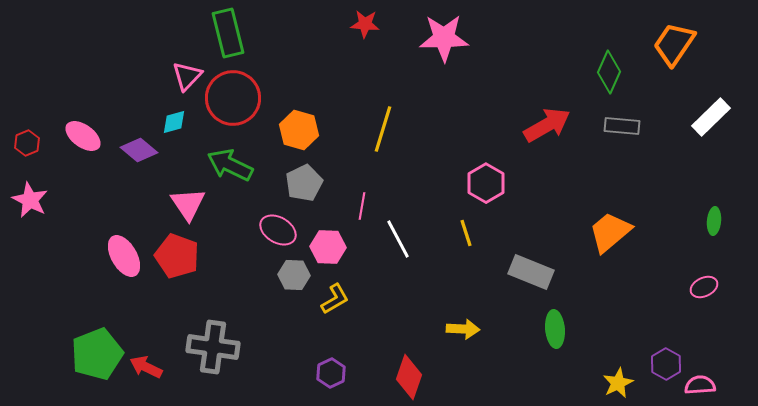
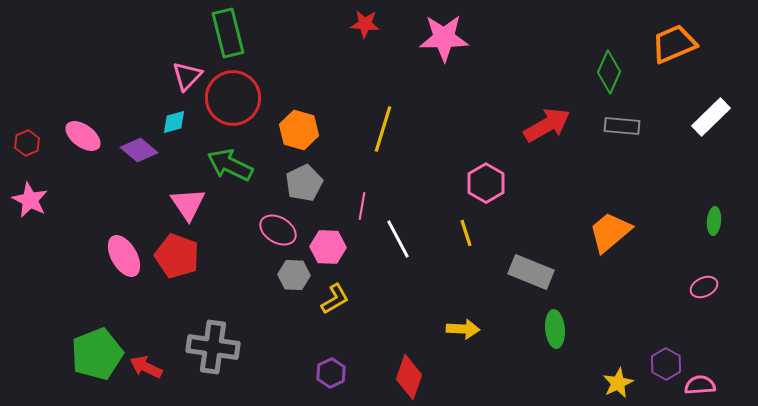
orange trapezoid at (674, 44): rotated 33 degrees clockwise
